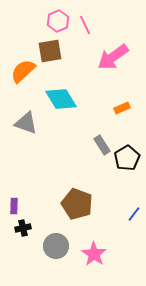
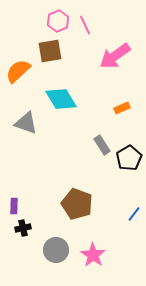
pink arrow: moved 2 px right, 1 px up
orange semicircle: moved 5 px left
black pentagon: moved 2 px right
gray circle: moved 4 px down
pink star: moved 1 px left, 1 px down
